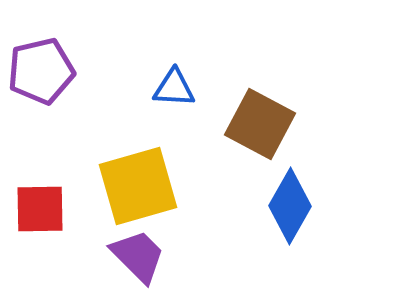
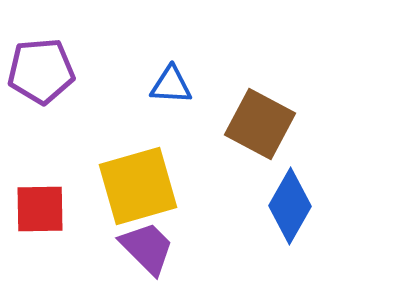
purple pentagon: rotated 8 degrees clockwise
blue triangle: moved 3 px left, 3 px up
purple trapezoid: moved 9 px right, 8 px up
